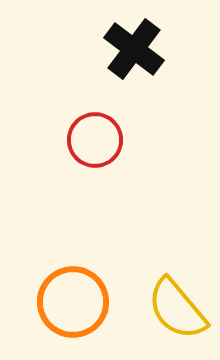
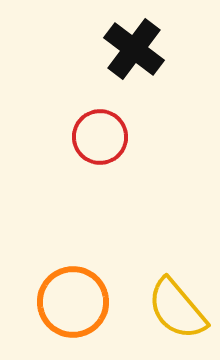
red circle: moved 5 px right, 3 px up
